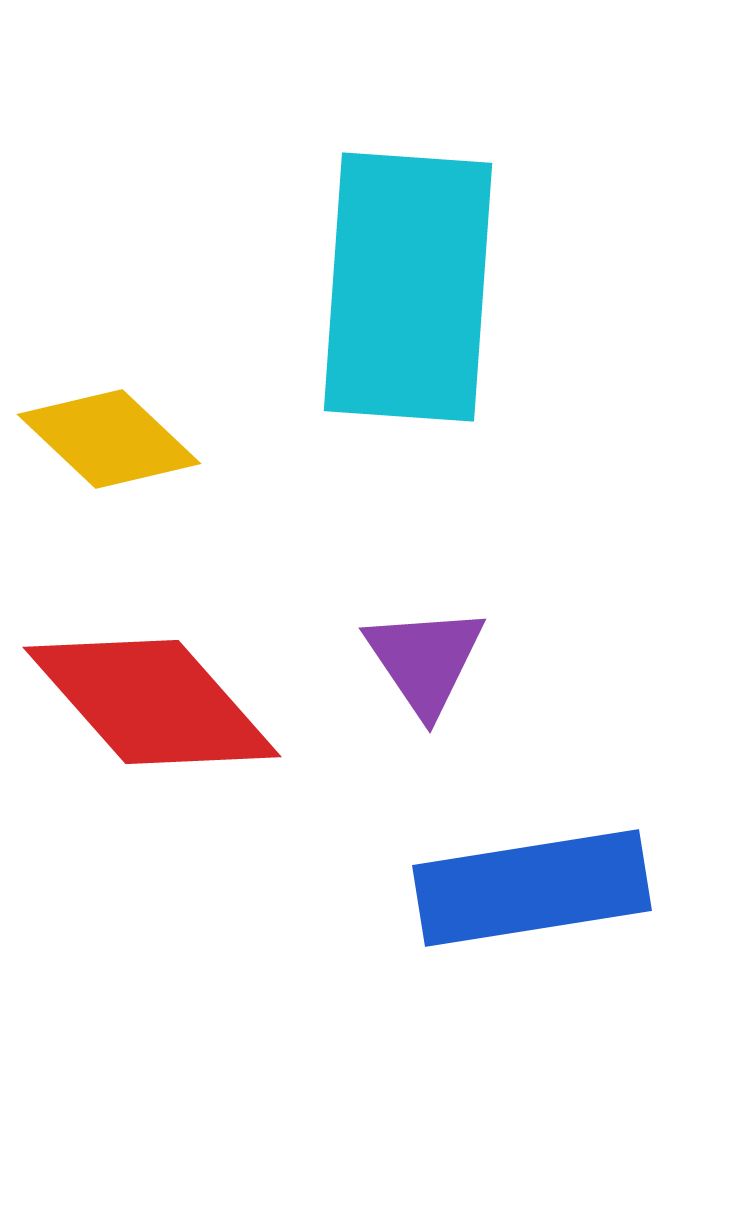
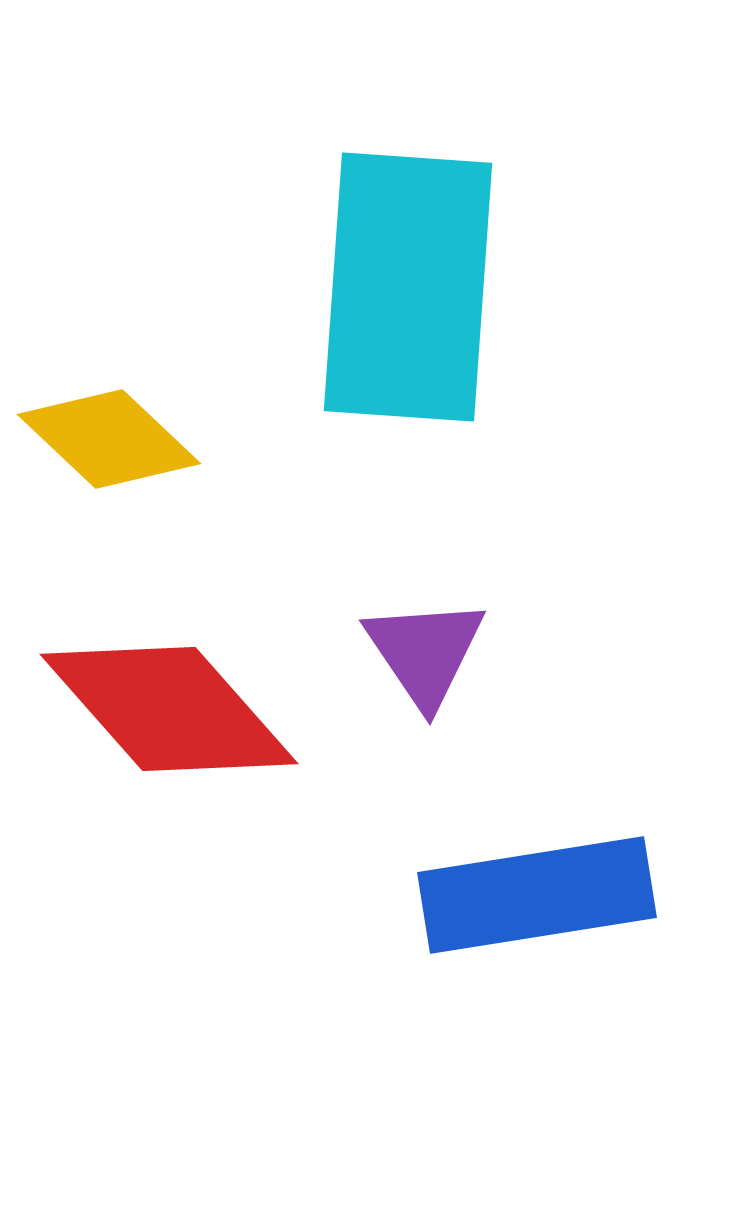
purple triangle: moved 8 px up
red diamond: moved 17 px right, 7 px down
blue rectangle: moved 5 px right, 7 px down
